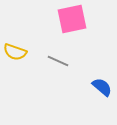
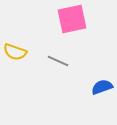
blue semicircle: rotated 60 degrees counterclockwise
